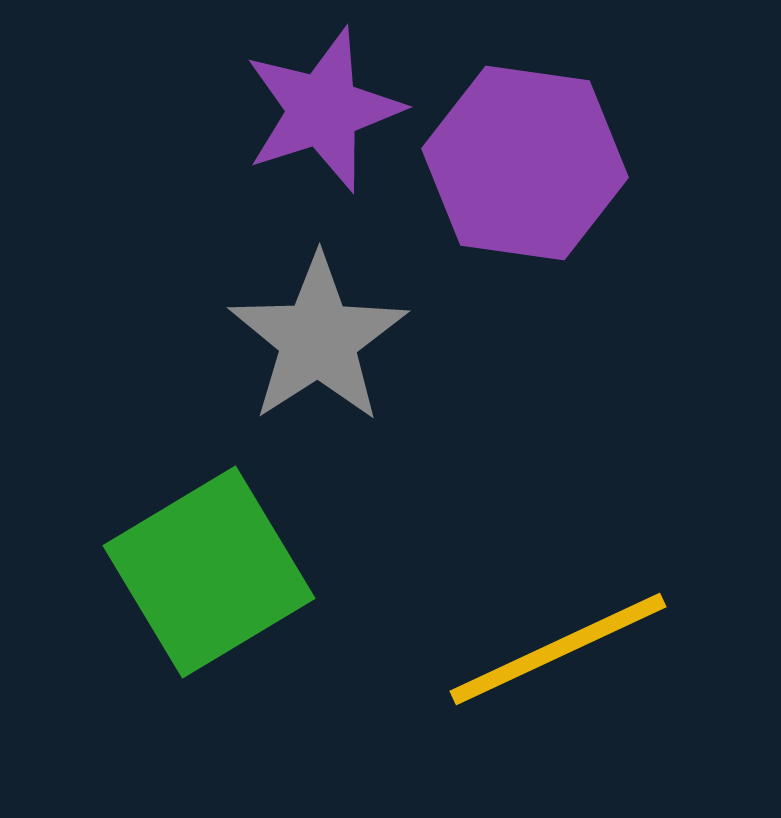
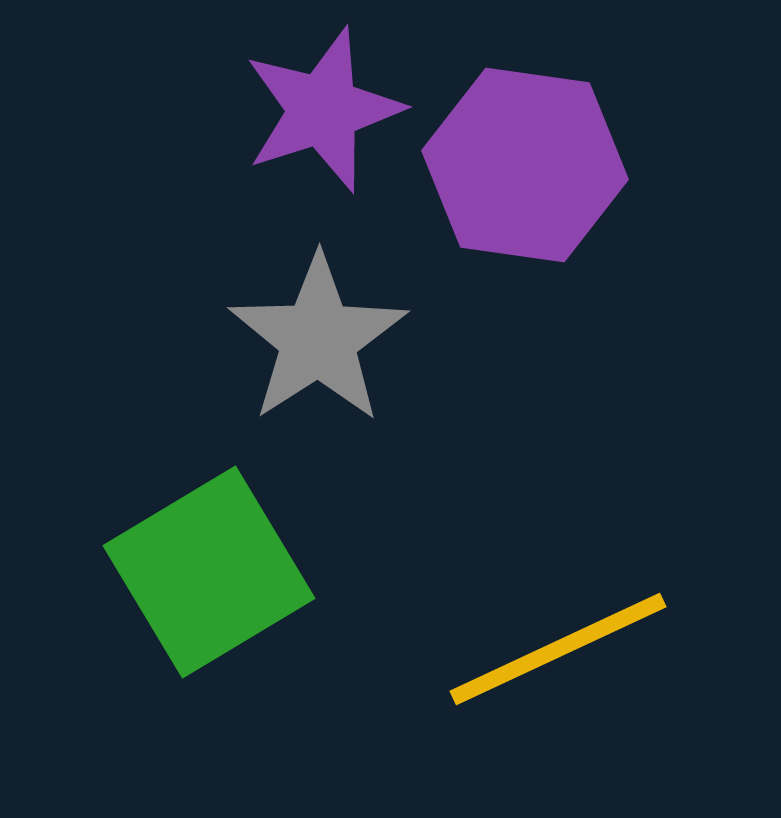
purple hexagon: moved 2 px down
